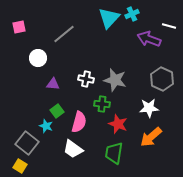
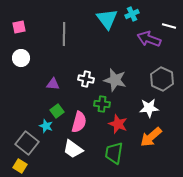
cyan triangle: moved 2 px left, 1 px down; rotated 20 degrees counterclockwise
gray line: rotated 50 degrees counterclockwise
white circle: moved 17 px left
